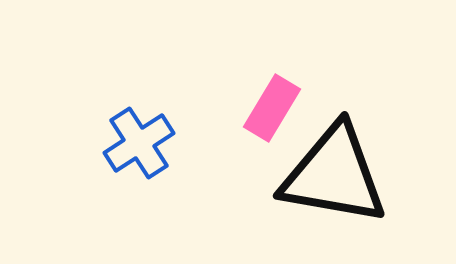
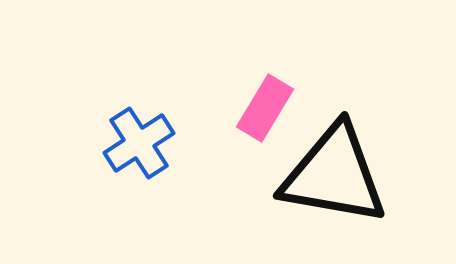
pink rectangle: moved 7 px left
